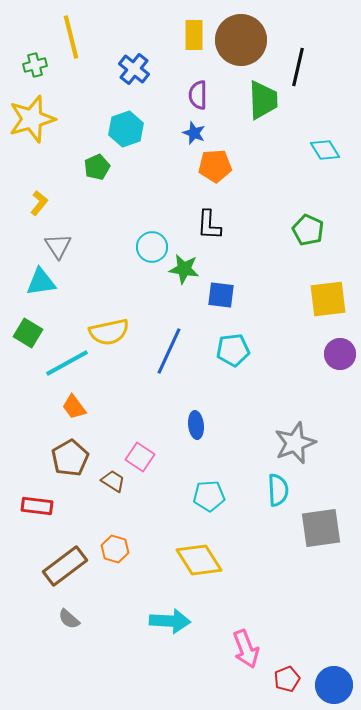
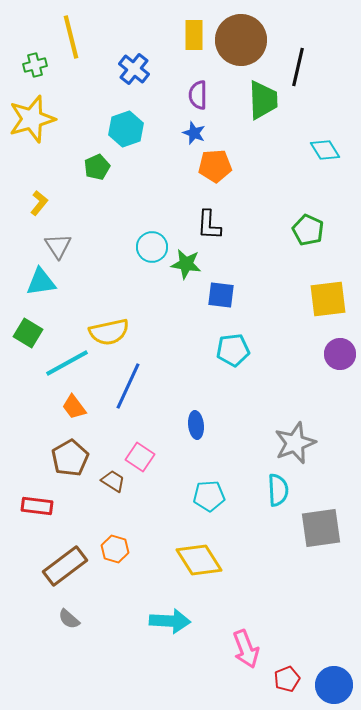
green star at (184, 269): moved 2 px right, 5 px up
blue line at (169, 351): moved 41 px left, 35 px down
